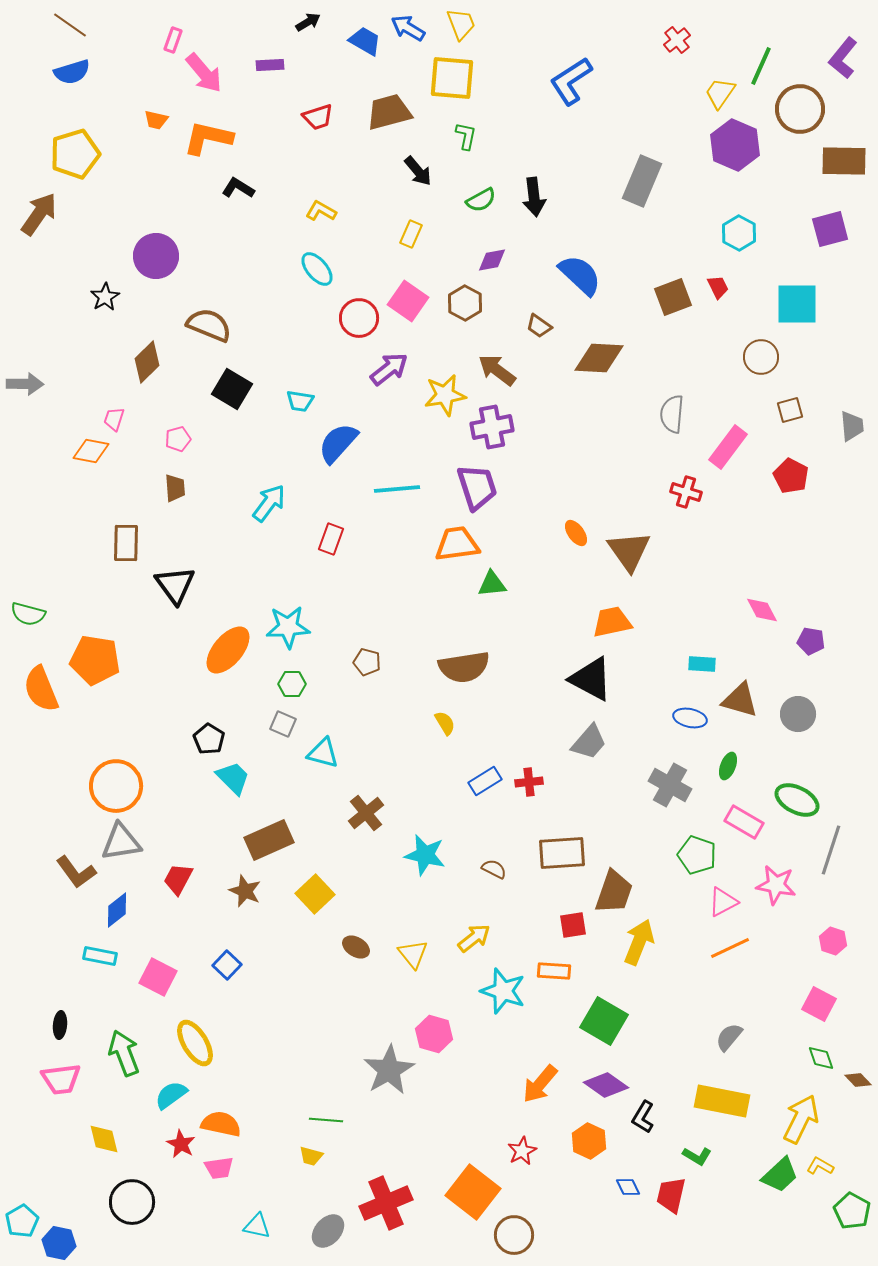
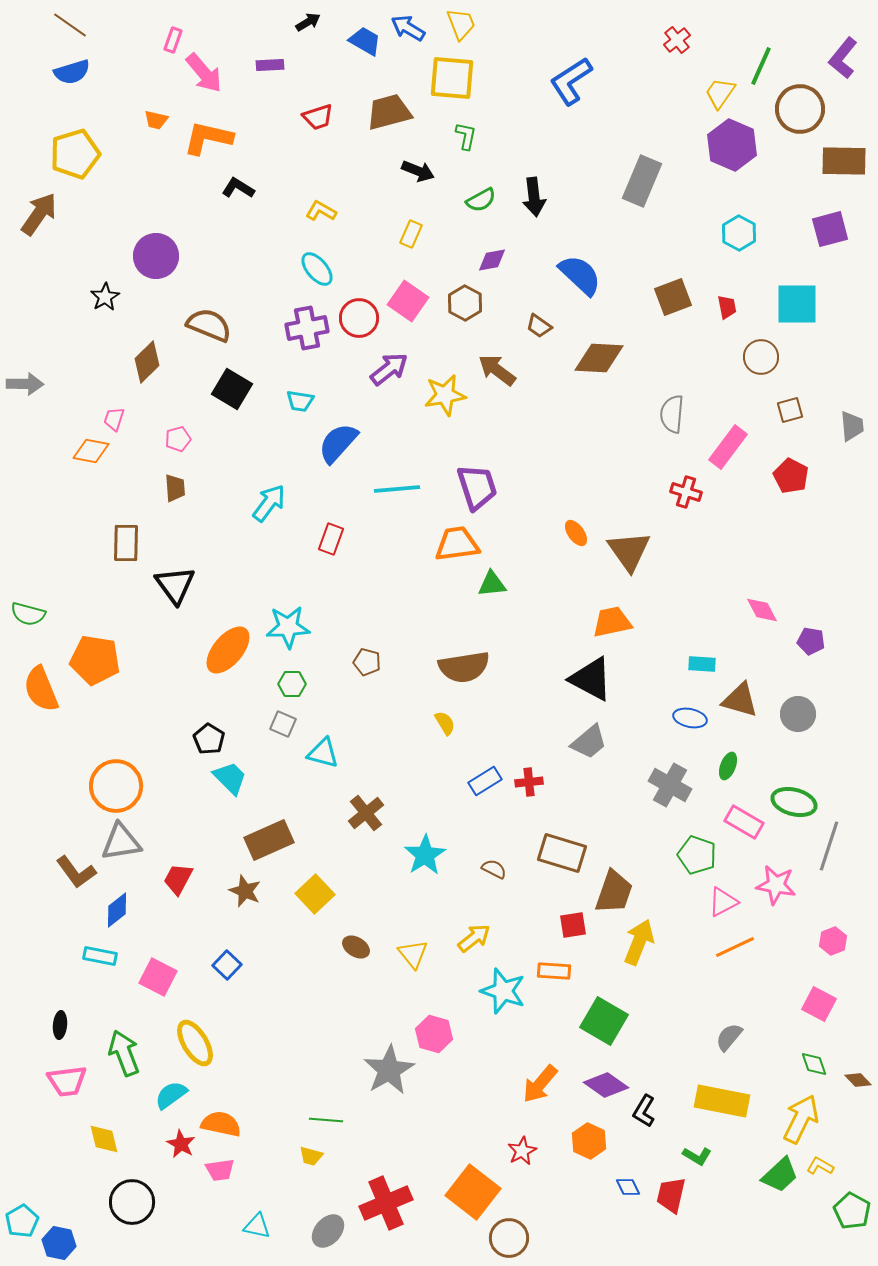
purple hexagon at (735, 145): moved 3 px left
black arrow at (418, 171): rotated 28 degrees counterclockwise
red trapezoid at (718, 287): moved 9 px right, 20 px down; rotated 15 degrees clockwise
purple cross at (492, 427): moved 185 px left, 99 px up
gray trapezoid at (589, 742): rotated 9 degrees clockwise
cyan trapezoid at (233, 778): moved 3 px left
green ellipse at (797, 800): moved 3 px left, 2 px down; rotated 12 degrees counterclockwise
gray line at (831, 850): moved 2 px left, 4 px up
brown rectangle at (562, 853): rotated 21 degrees clockwise
cyan star at (425, 855): rotated 27 degrees clockwise
pink hexagon at (833, 941): rotated 20 degrees clockwise
orange line at (730, 948): moved 5 px right, 1 px up
green diamond at (821, 1058): moved 7 px left, 6 px down
pink trapezoid at (61, 1079): moved 6 px right, 2 px down
black L-shape at (643, 1117): moved 1 px right, 6 px up
pink trapezoid at (219, 1168): moved 1 px right, 2 px down
brown circle at (514, 1235): moved 5 px left, 3 px down
